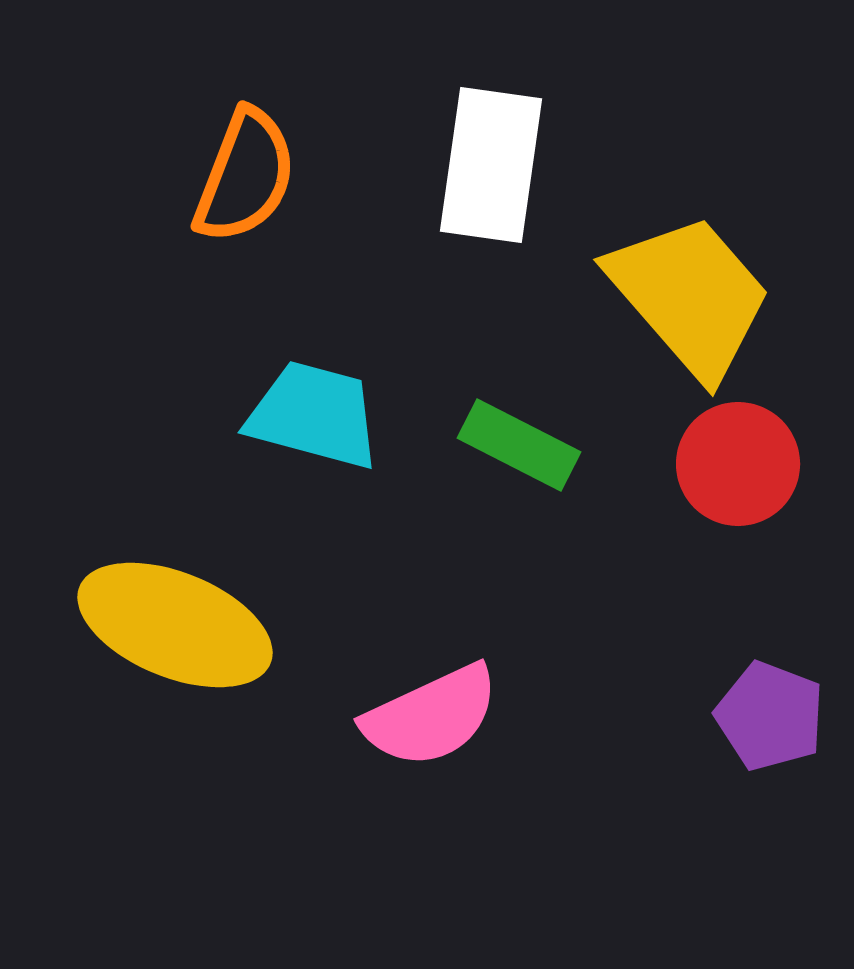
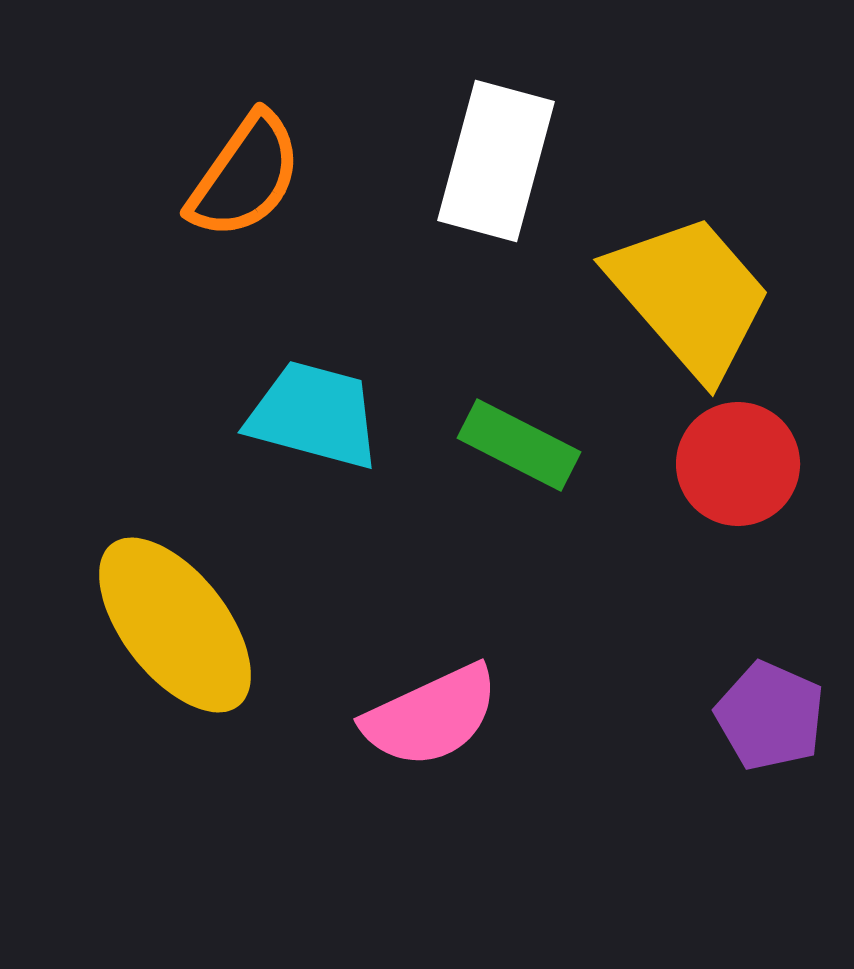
white rectangle: moved 5 px right, 4 px up; rotated 7 degrees clockwise
orange semicircle: rotated 14 degrees clockwise
yellow ellipse: rotated 30 degrees clockwise
purple pentagon: rotated 3 degrees clockwise
